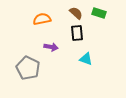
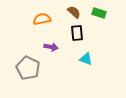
brown semicircle: moved 2 px left, 1 px up
